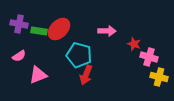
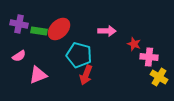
pink cross: rotated 12 degrees counterclockwise
yellow cross: rotated 18 degrees clockwise
